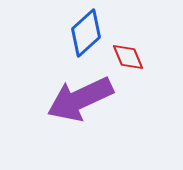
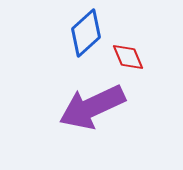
purple arrow: moved 12 px right, 8 px down
